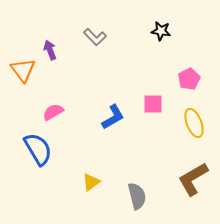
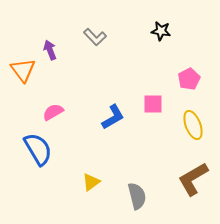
yellow ellipse: moved 1 px left, 2 px down
